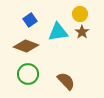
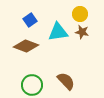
brown star: rotated 24 degrees counterclockwise
green circle: moved 4 px right, 11 px down
